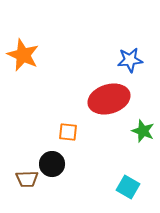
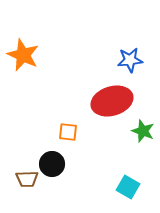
red ellipse: moved 3 px right, 2 px down
